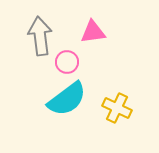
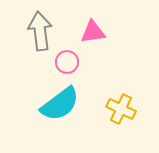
gray arrow: moved 5 px up
cyan semicircle: moved 7 px left, 5 px down
yellow cross: moved 4 px right, 1 px down
